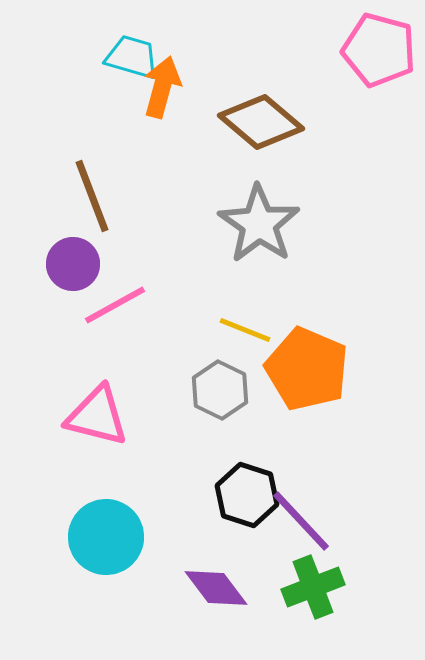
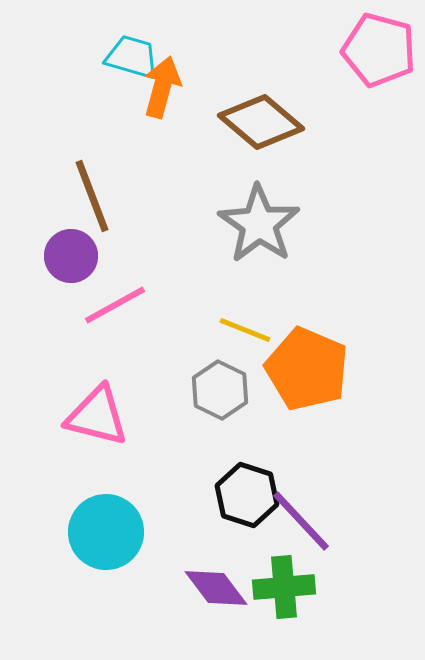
purple circle: moved 2 px left, 8 px up
cyan circle: moved 5 px up
green cross: moved 29 px left; rotated 16 degrees clockwise
